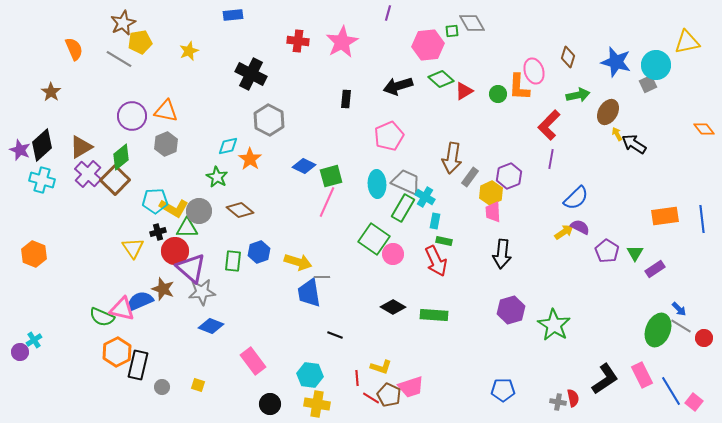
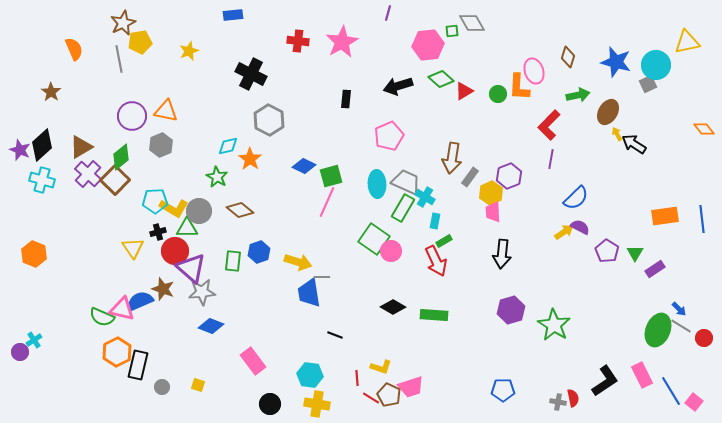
gray line at (119, 59): rotated 48 degrees clockwise
gray hexagon at (166, 144): moved 5 px left, 1 px down
green rectangle at (444, 241): rotated 42 degrees counterclockwise
pink circle at (393, 254): moved 2 px left, 3 px up
black L-shape at (605, 379): moved 2 px down
